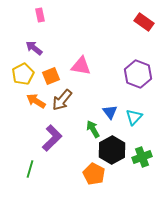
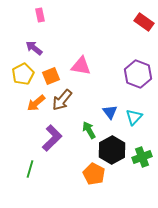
orange arrow: moved 2 px down; rotated 72 degrees counterclockwise
green arrow: moved 4 px left, 1 px down
